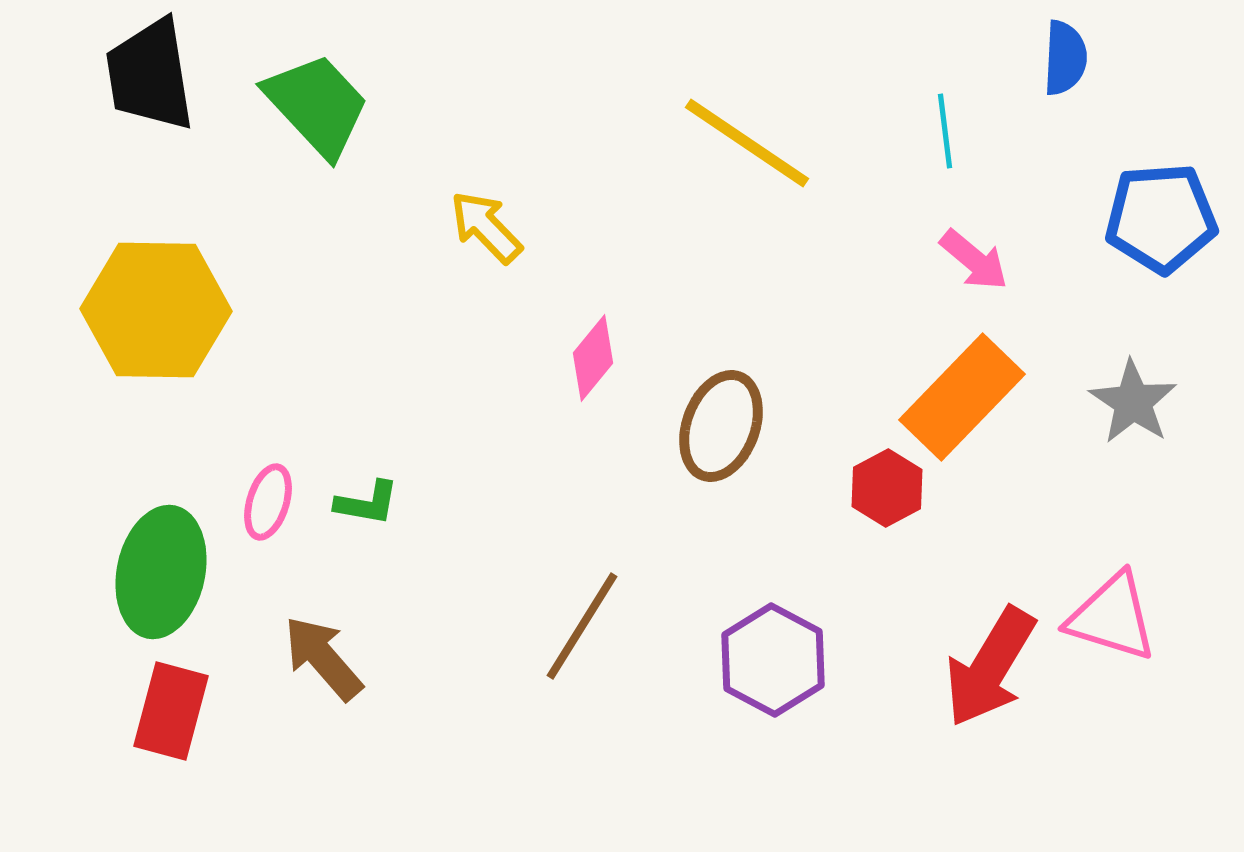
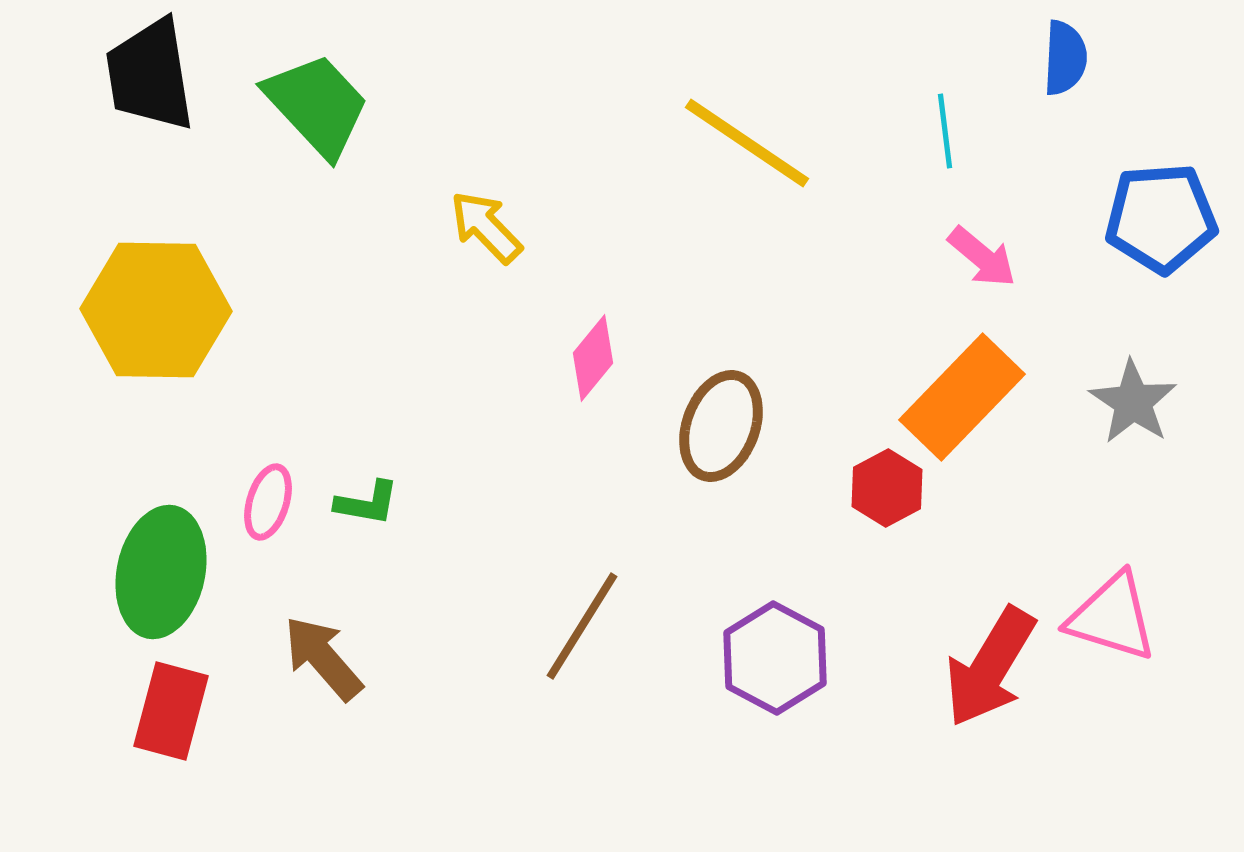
pink arrow: moved 8 px right, 3 px up
purple hexagon: moved 2 px right, 2 px up
